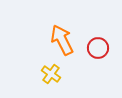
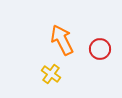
red circle: moved 2 px right, 1 px down
